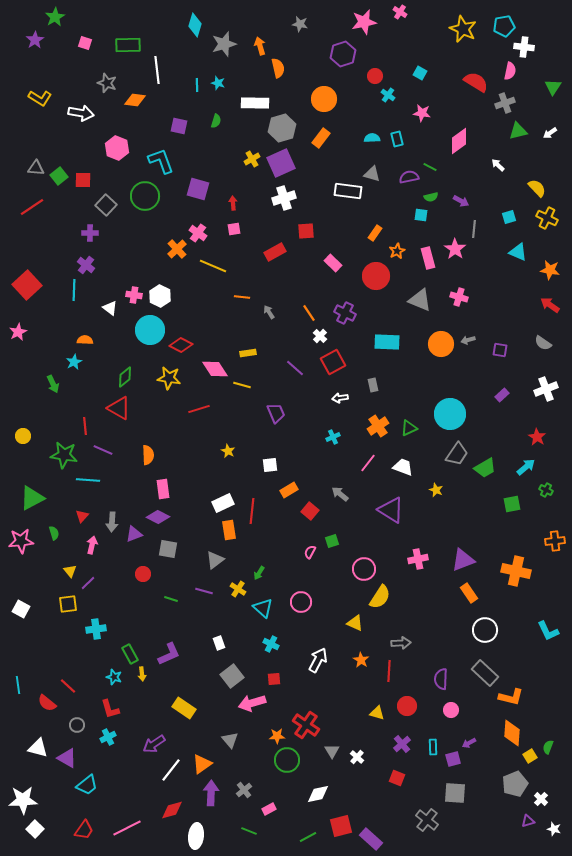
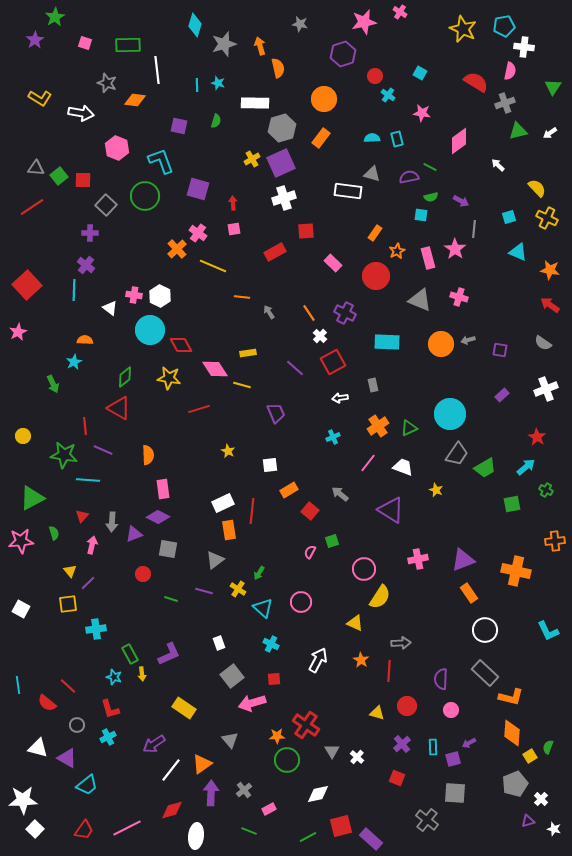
red diamond at (181, 345): rotated 35 degrees clockwise
